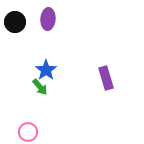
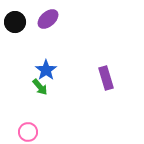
purple ellipse: rotated 45 degrees clockwise
